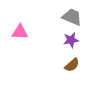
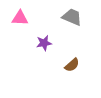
pink triangle: moved 14 px up
purple star: moved 27 px left, 3 px down
